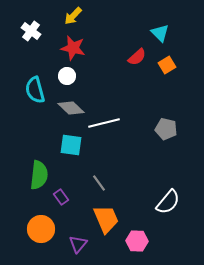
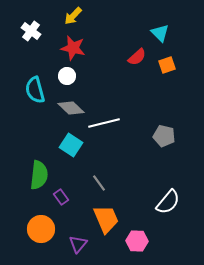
orange square: rotated 12 degrees clockwise
gray pentagon: moved 2 px left, 7 px down
cyan square: rotated 25 degrees clockwise
